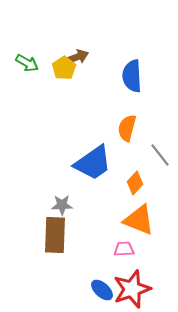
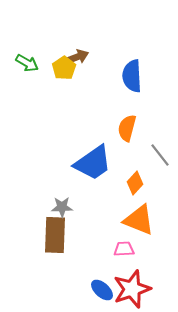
gray star: moved 2 px down
